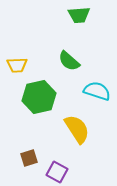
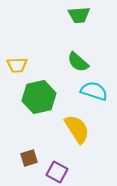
green semicircle: moved 9 px right, 1 px down
cyan semicircle: moved 3 px left
